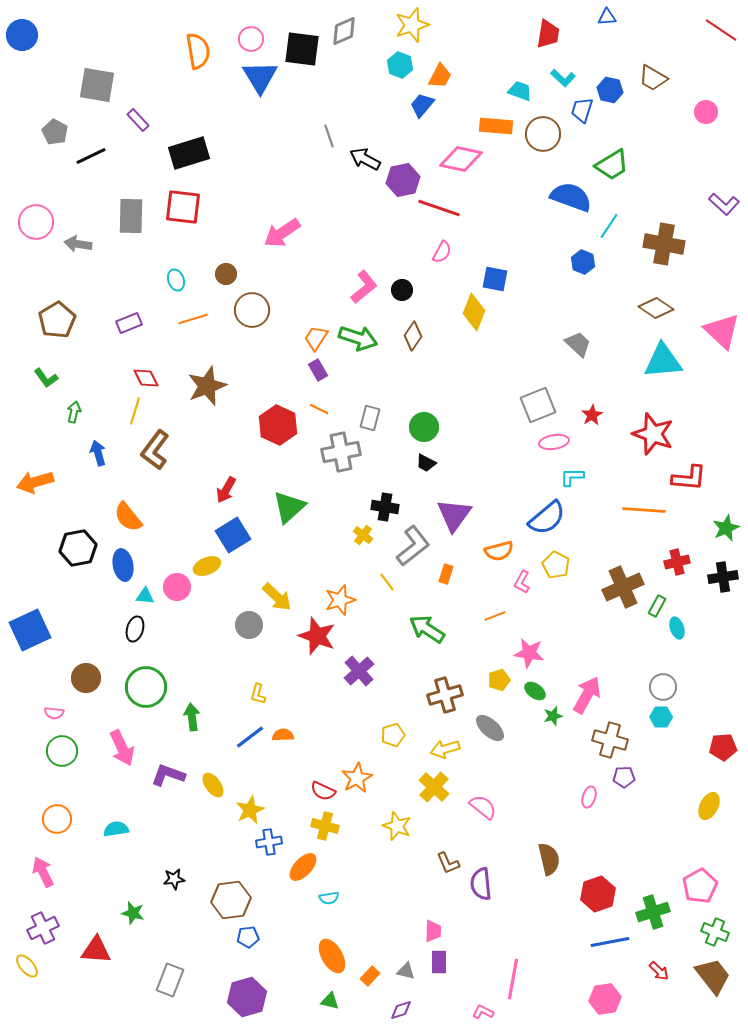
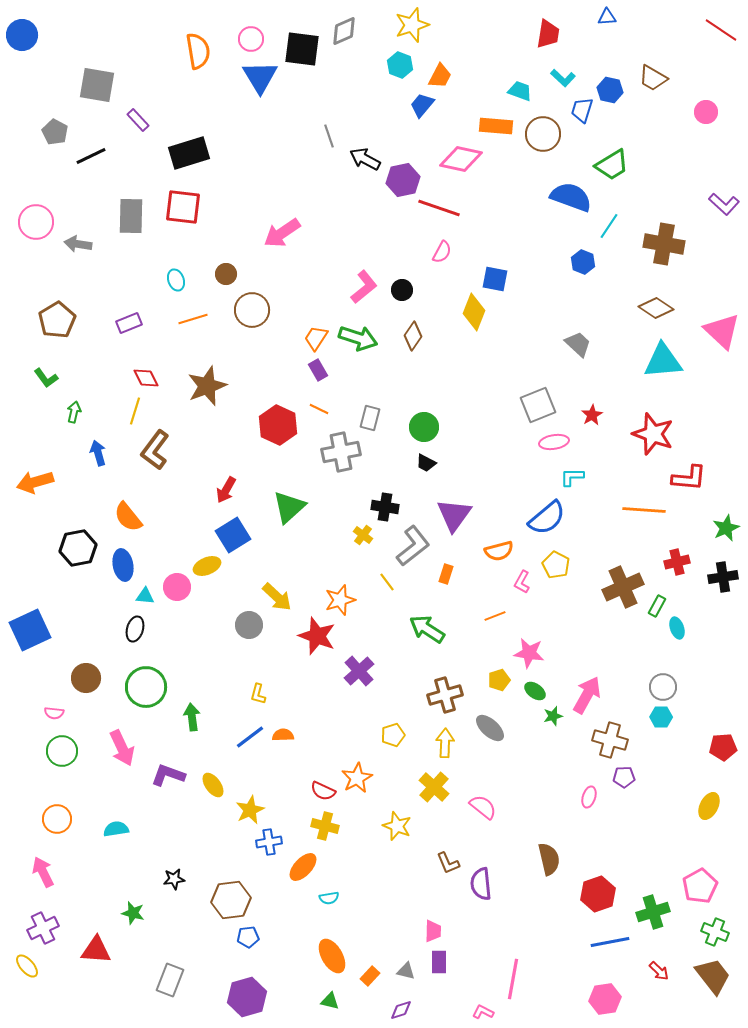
yellow arrow at (445, 749): moved 6 px up; rotated 108 degrees clockwise
